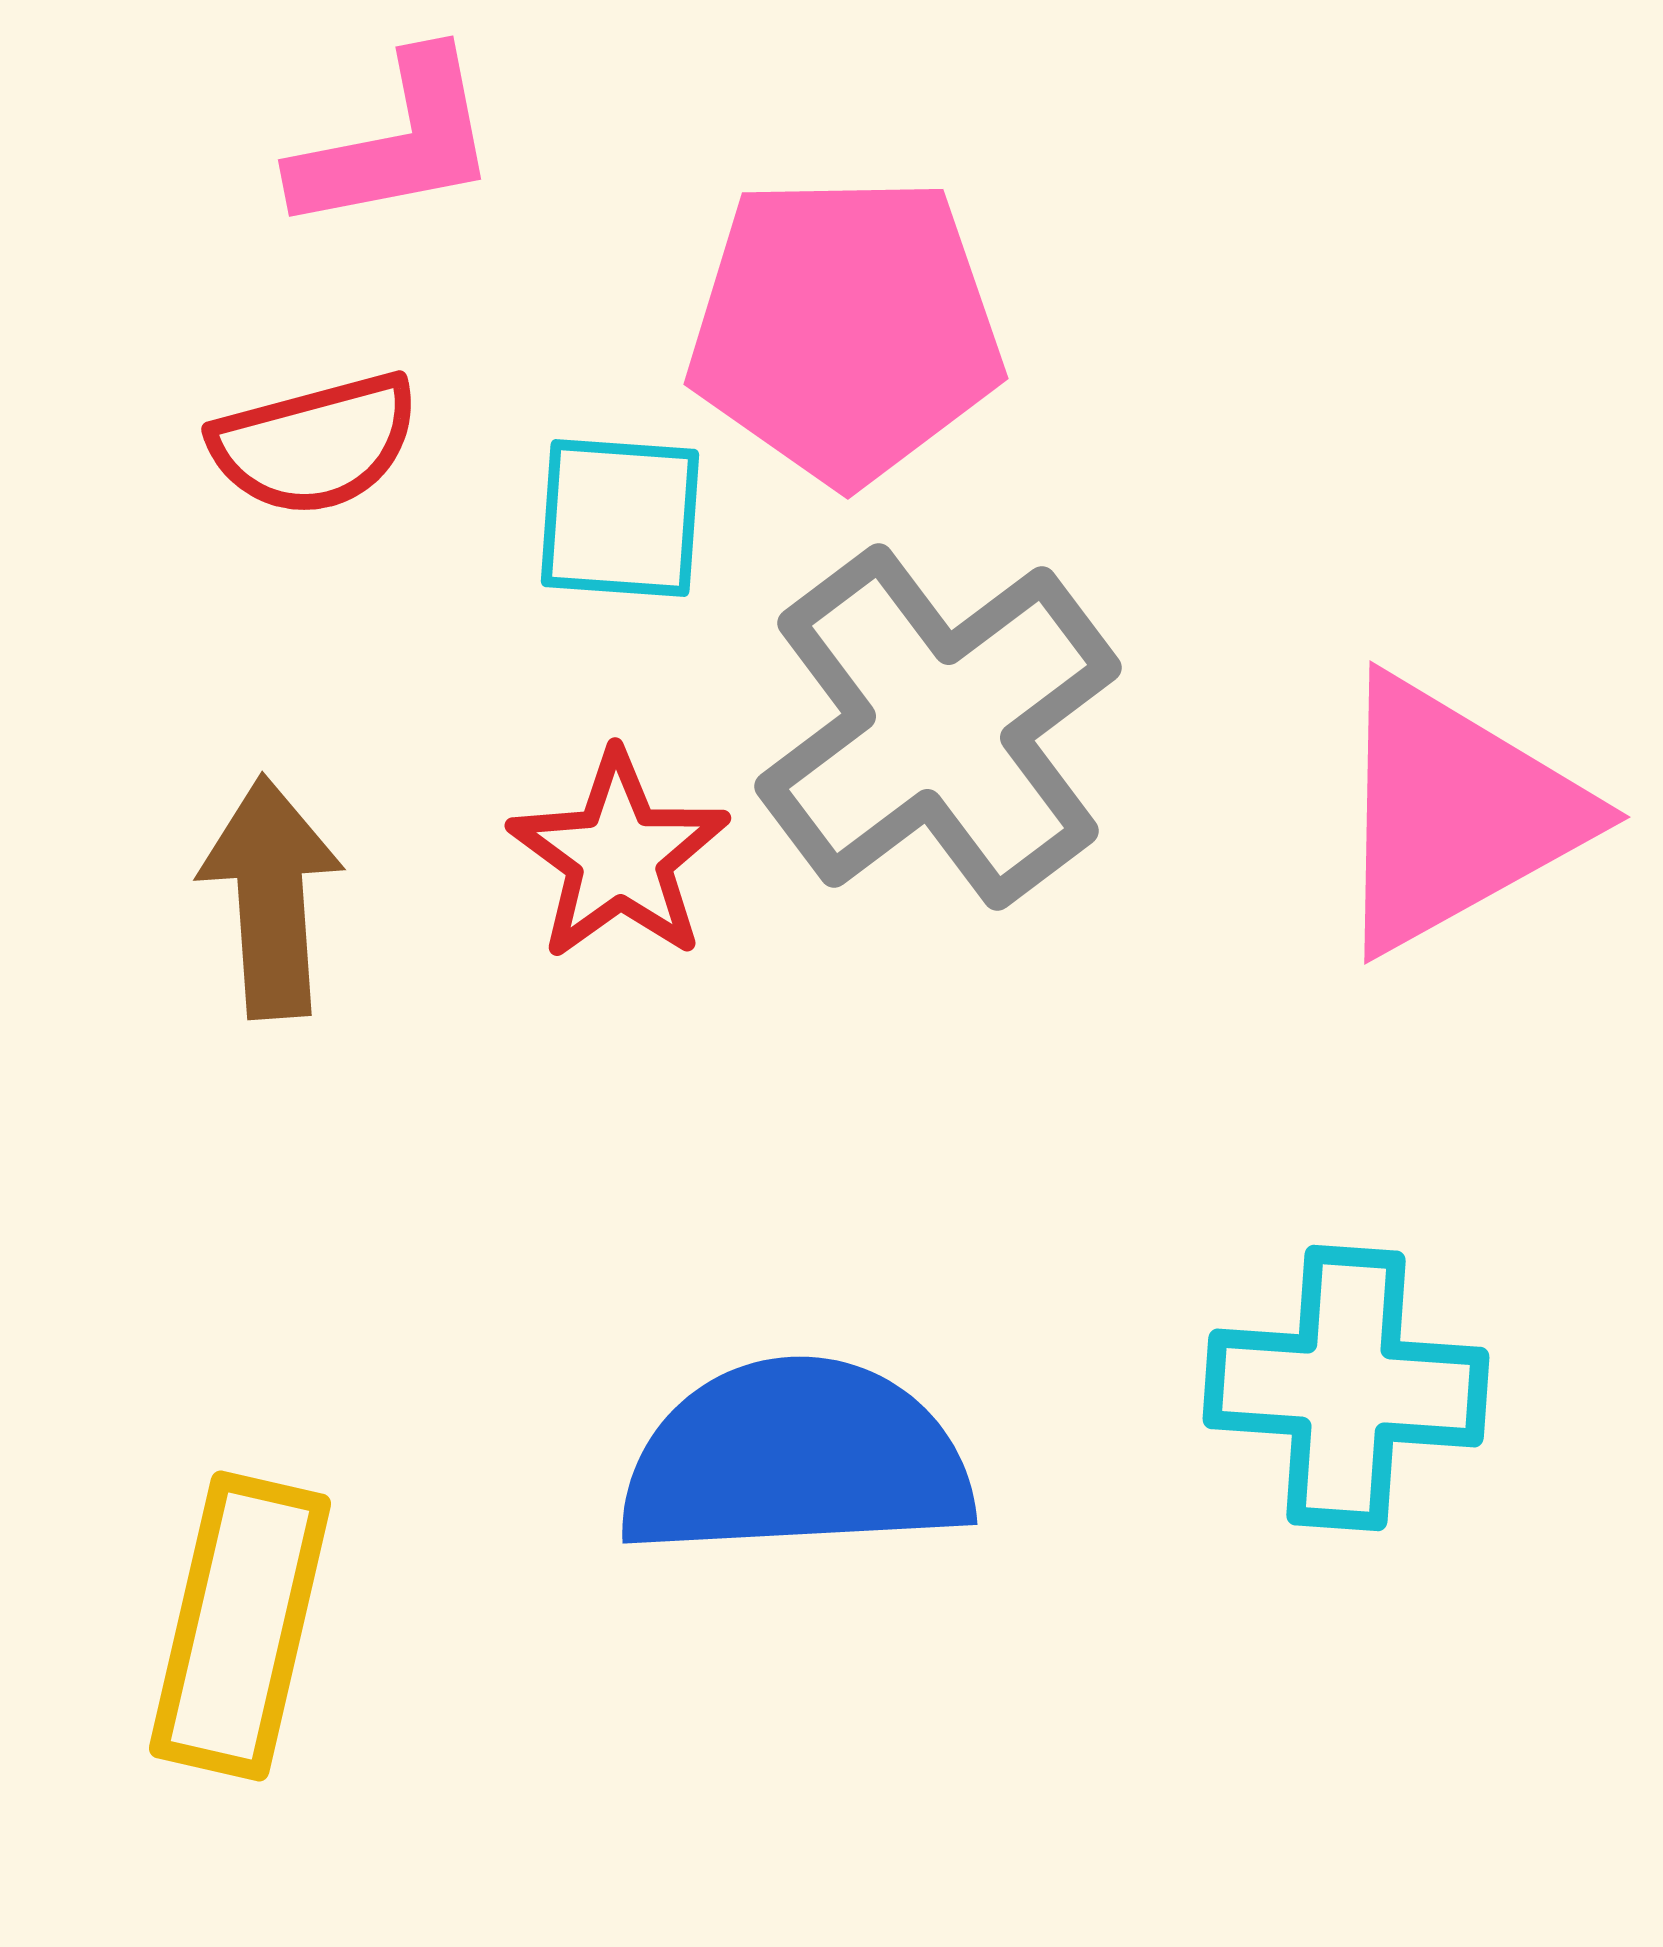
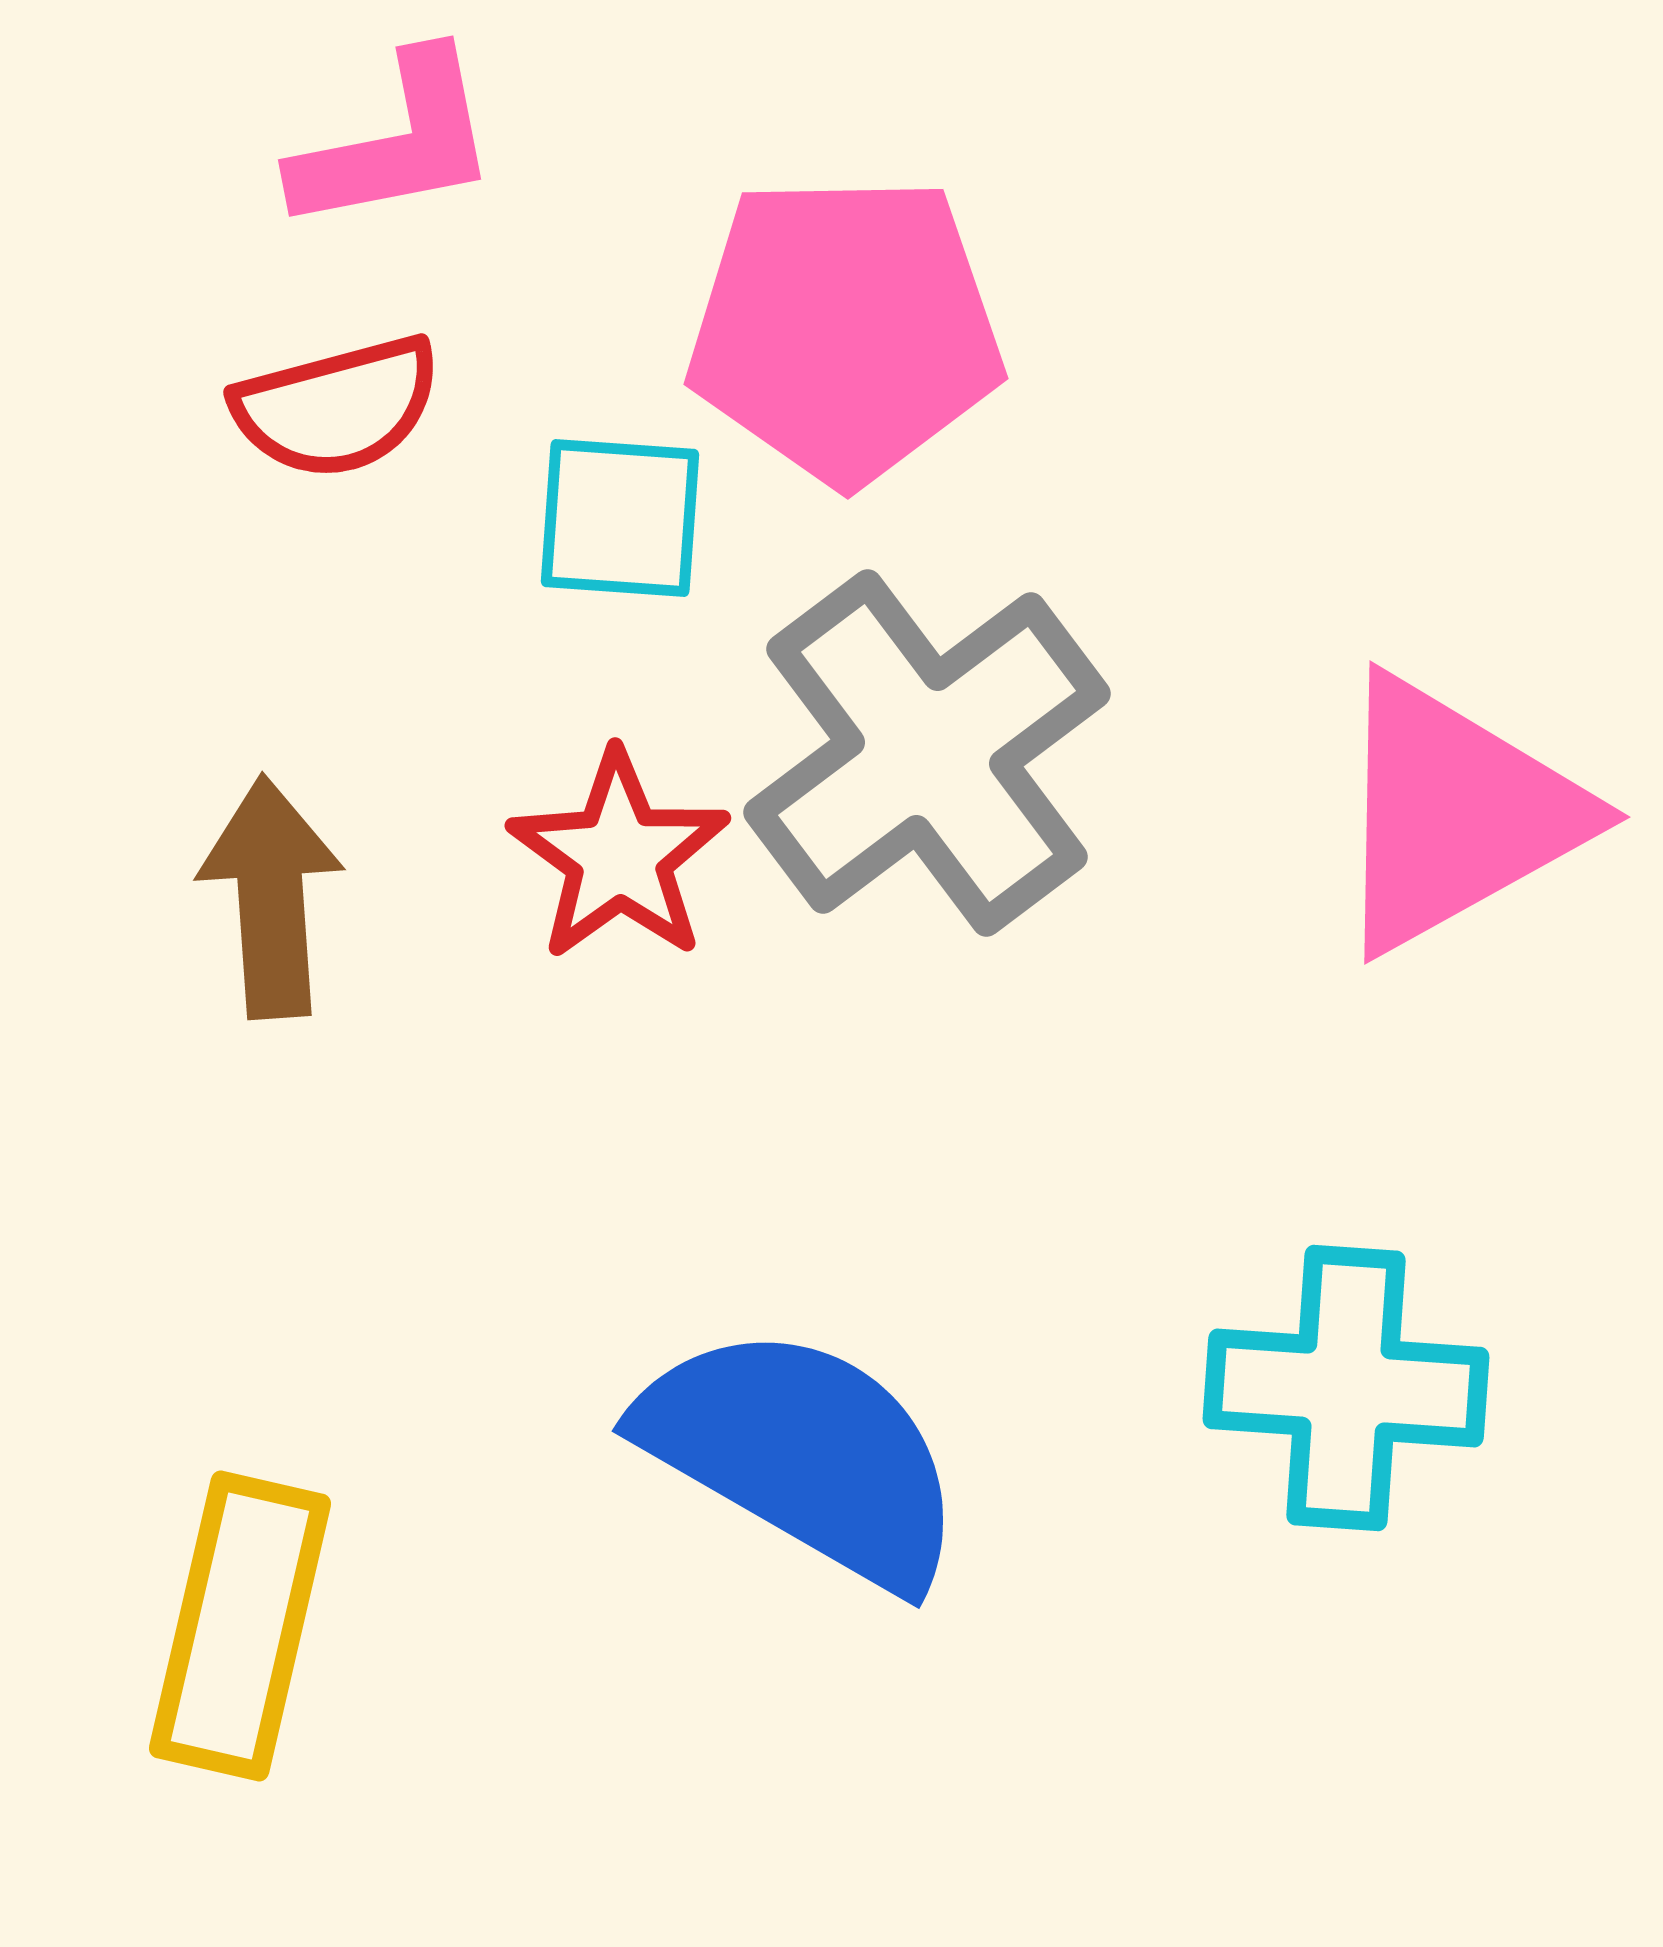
red semicircle: moved 22 px right, 37 px up
gray cross: moved 11 px left, 26 px down
blue semicircle: moved 7 px right, 4 px up; rotated 33 degrees clockwise
